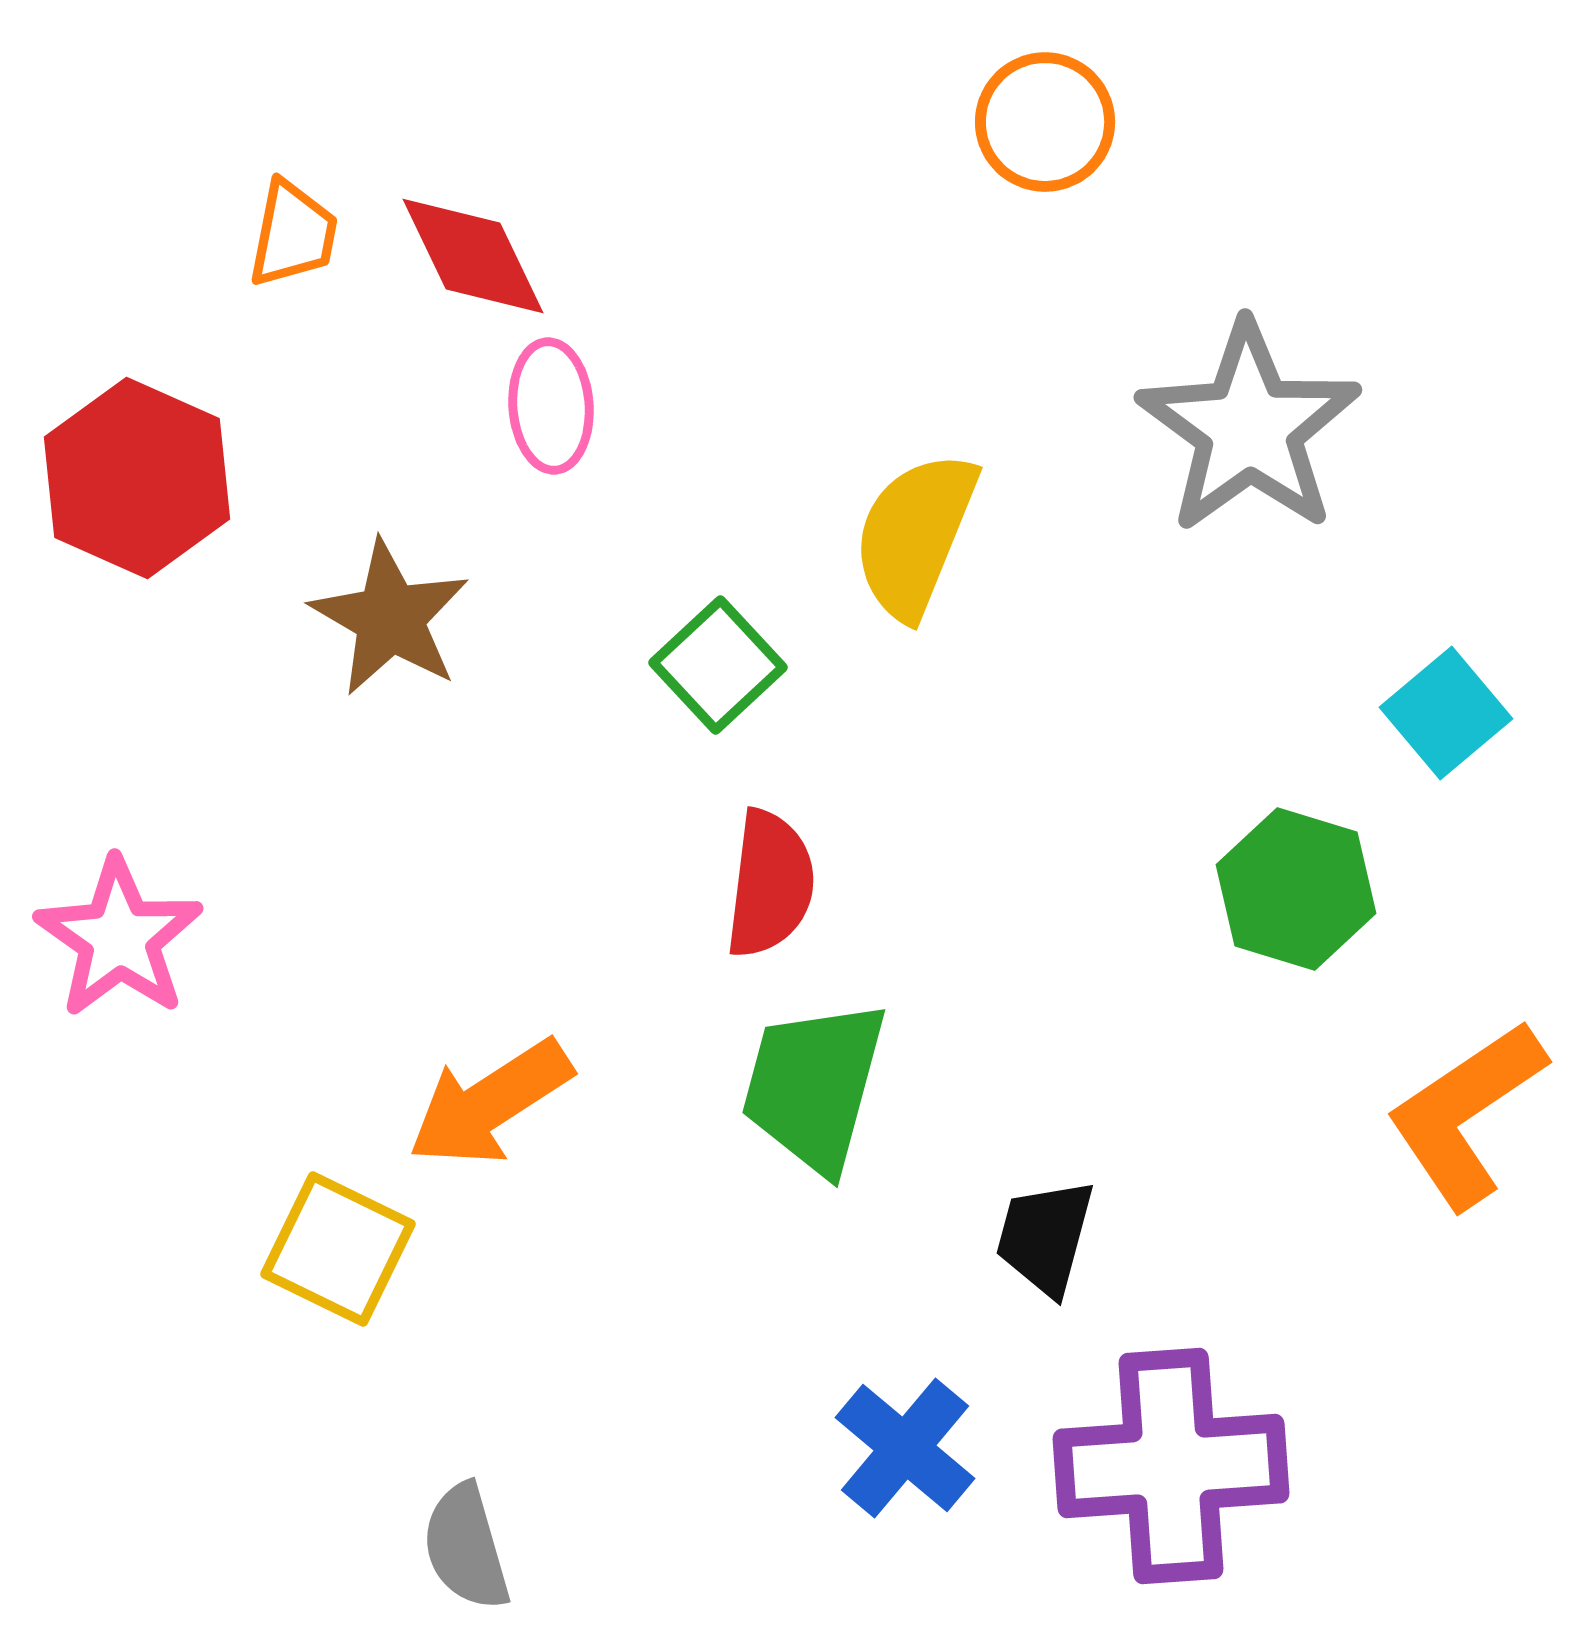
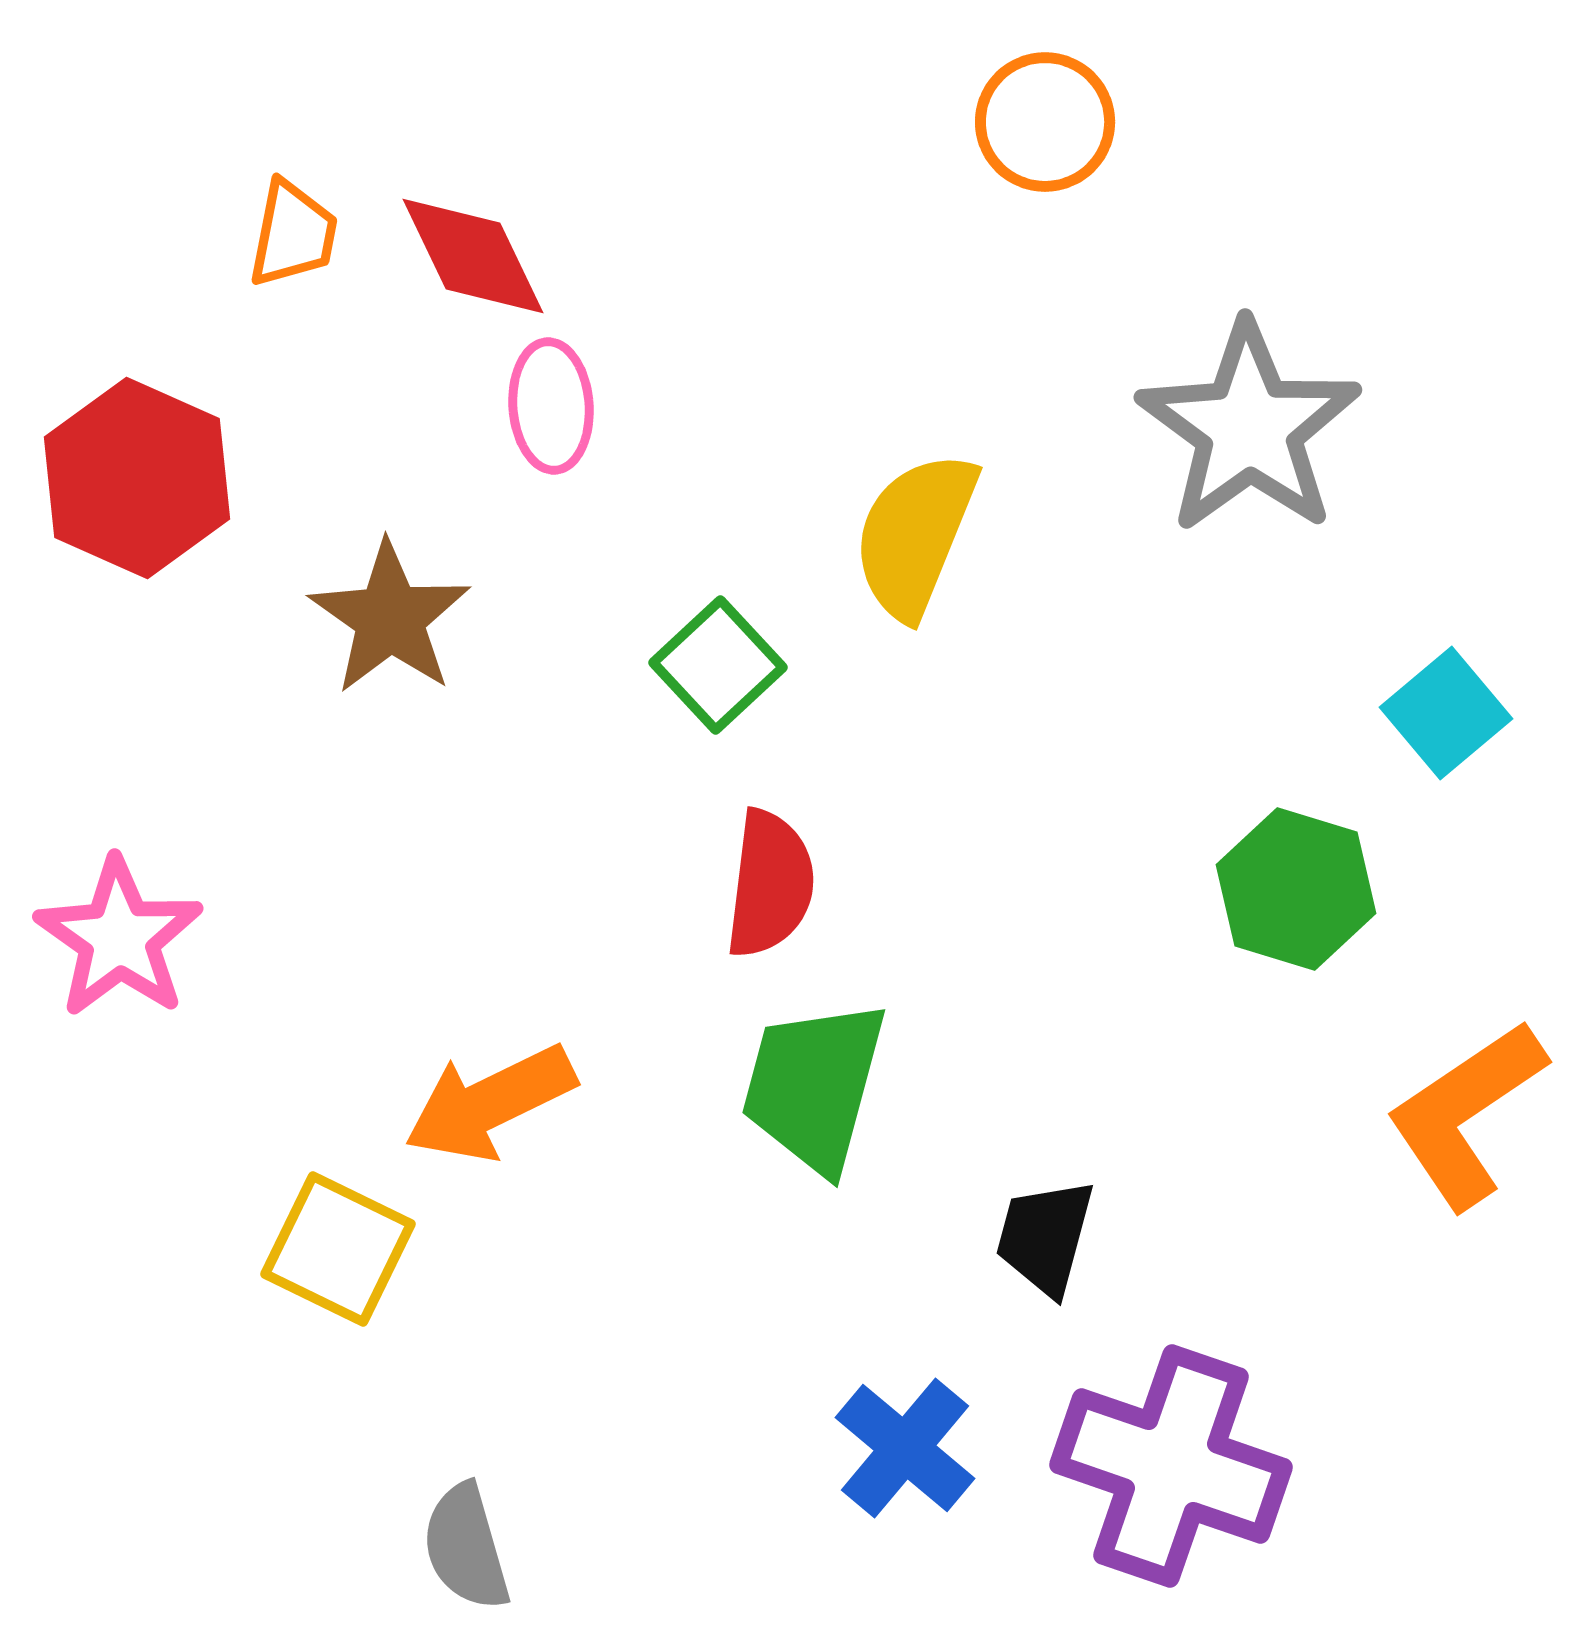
brown star: rotated 5 degrees clockwise
orange arrow: rotated 7 degrees clockwise
purple cross: rotated 23 degrees clockwise
